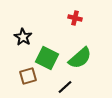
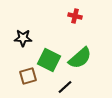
red cross: moved 2 px up
black star: moved 1 px down; rotated 30 degrees counterclockwise
green square: moved 2 px right, 2 px down
